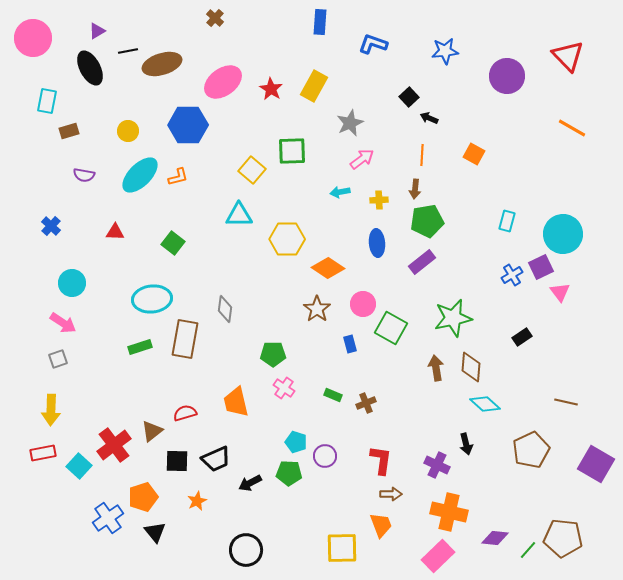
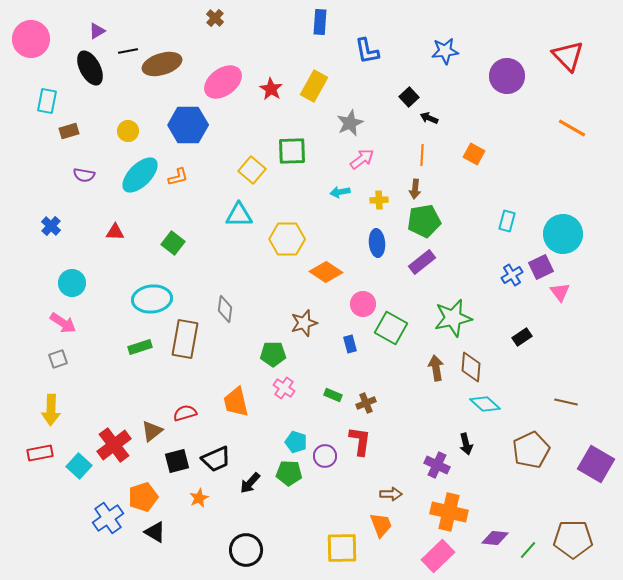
pink circle at (33, 38): moved 2 px left, 1 px down
blue L-shape at (373, 44): moved 6 px left, 7 px down; rotated 120 degrees counterclockwise
green pentagon at (427, 221): moved 3 px left
orange diamond at (328, 268): moved 2 px left, 4 px down
brown star at (317, 309): moved 13 px left, 14 px down; rotated 20 degrees clockwise
red rectangle at (43, 453): moved 3 px left
red L-shape at (381, 460): moved 21 px left, 19 px up
black square at (177, 461): rotated 15 degrees counterclockwise
black arrow at (250, 483): rotated 20 degrees counterclockwise
orange star at (197, 501): moved 2 px right, 3 px up
black triangle at (155, 532): rotated 20 degrees counterclockwise
brown pentagon at (563, 538): moved 10 px right, 1 px down; rotated 6 degrees counterclockwise
